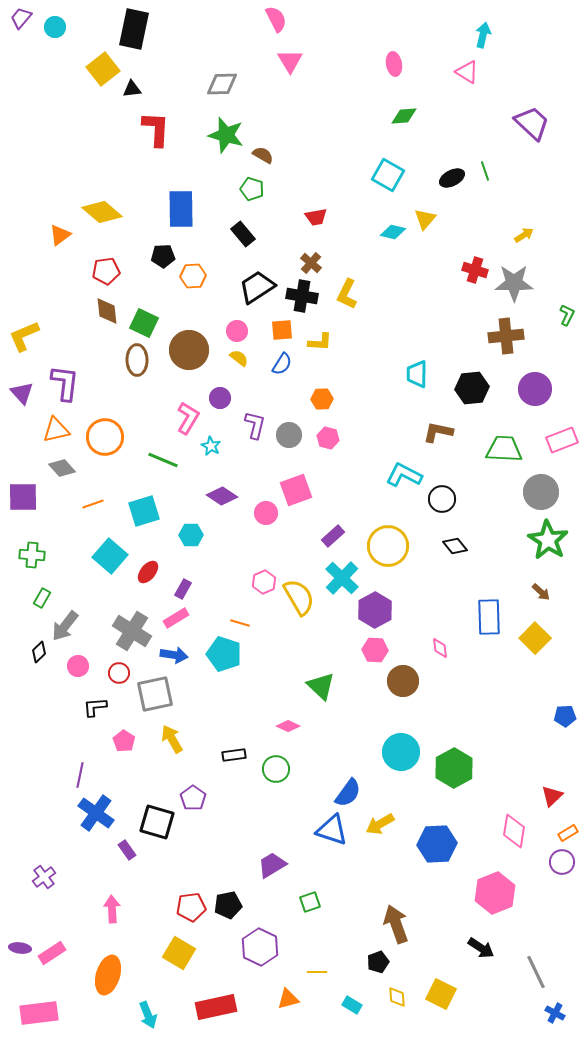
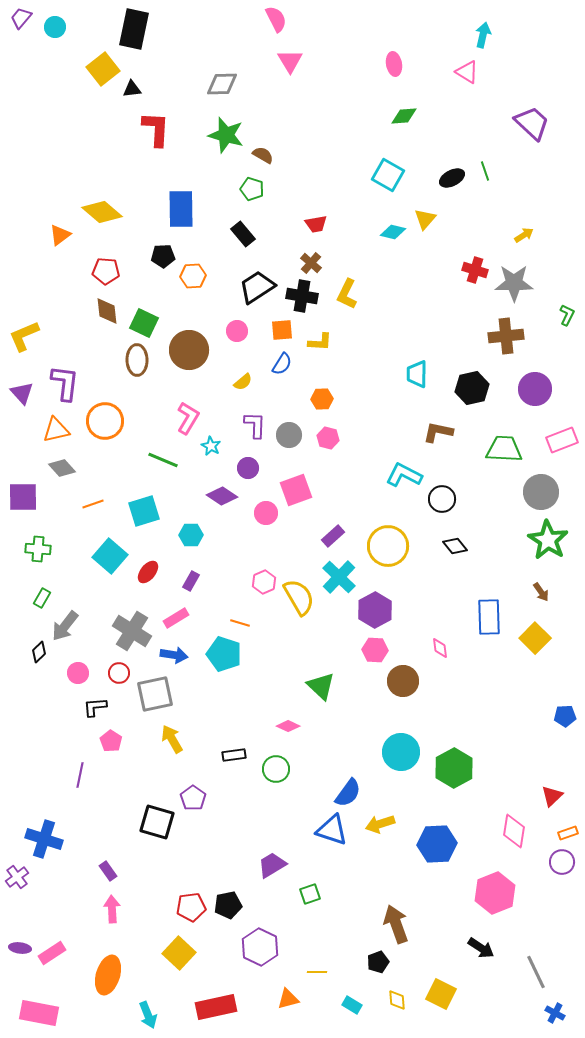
red trapezoid at (316, 217): moved 7 px down
red pentagon at (106, 271): rotated 12 degrees clockwise
yellow semicircle at (239, 358): moved 4 px right, 24 px down; rotated 102 degrees clockwise
black hexagon at (472, 388): rotated 8 degrees counterclockwise
purple circle at (220, 398): moved 28 px right, 70 px down
purple L-shape at (255, 425): rotated 12 degrees counterclockwise
orange circle at (105, 437): moved 16 px up
green cross at (32, 555): moved 6 px right, 6 px up
cyan cross at (342, 578): moved 3 px left, 1 px up
purple rectangle at (183, 589): moved 8 px right, 8 px up
brown arrow at (541, 592): rotated 12 degrees clockwise
pink circle at (78, 666): moved 7 px down
pink pentagon at (124, 741): moved 13 px left
blue cross at (96, 813): moved 52 px left, 26 px down; rotated 18 degrees counterclockwise
yellow arrow at (380, 824): rotated 12 degrees clockwise
orange rectangle at (568, 833): rotated 12 degrees clockwise
purple rectangle at (127, 850): moved 19 px left, 21 px down
purple cross at (44, 877): moved 27 px left
green square at (310, 902): moved 8 px up
yellow square at (179, 953): rotated 12 degrees clockwise
yellow diamond at (397, 997): moved 3 px down
pink rectangle at (39, 1013): rotated 18 degrees clockwise
